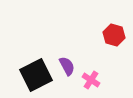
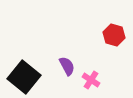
black square: moved 12 px left, 2 px down; rotated 24 degrees counterclockwise
